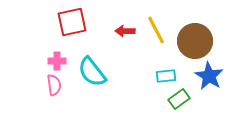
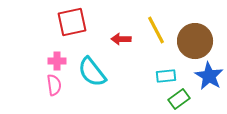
red arrow: moved 4 px left, 8 px down
